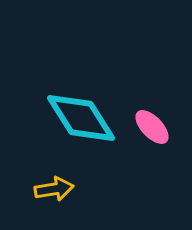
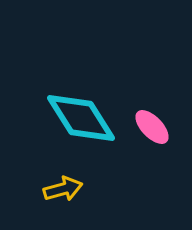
yellow arrow: moved 9 px right; rotated 6 degrees counterclockwise
